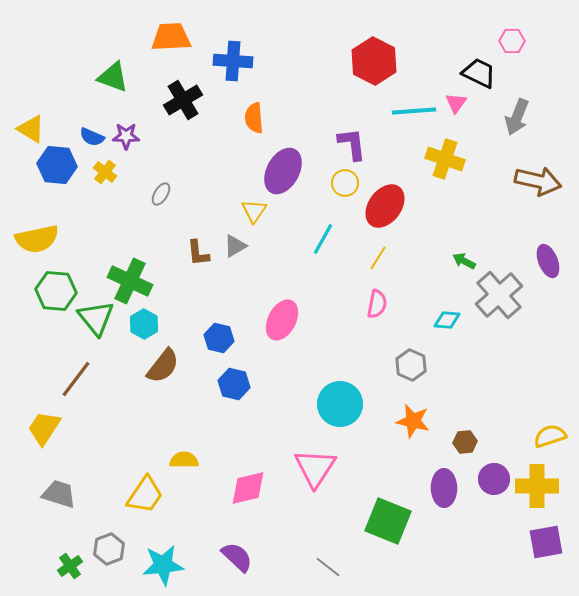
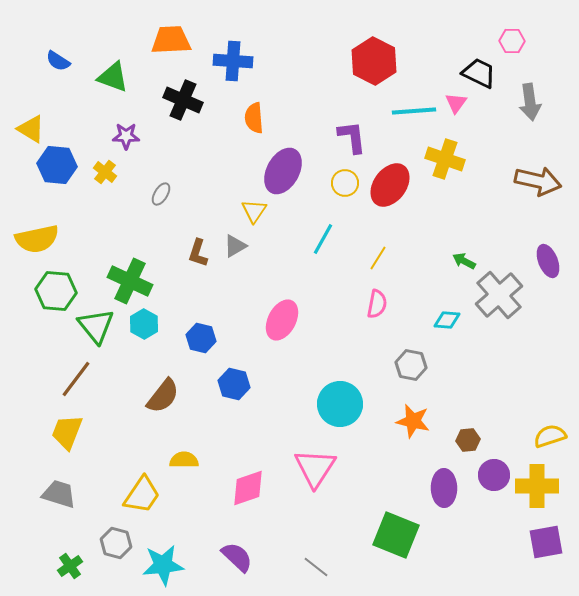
orange trapezoid at (171, 37): moved 3 px down
black cross at (183, 100): rotated 36 degrees counterclockwise
gray arrow at (517, 117): moved 13 px right, 15 px up; rotated 30 degrees counterclockwise
blue semicircle at (92, 137): moved 34 px left, 76 px up; rotated 10 degrees clockwise
purple L-shape at (352, 144): moved 7 px up
red ellipse at (385, 206): moved 5 px right, 21 px up
brown L-shape at (198, 253): rotated 24 degrees clockwise
green triangle at (96, 318): moved 8 px down
blue hexagon at (219, 338): moved 18 px left
gray hexagon at (411, 365): rotated 12 degrees counterclockwise
brown semicircle at (163, 366): moved 30 px down
yellow trapezoid at (44, 428): moved 23 px right, 4 px down; rotated 12 degrees counterclockwise
brown hexagon at (465, 442): moved 3 px right, 2 px up
purple circle at (494, 479): moved 4 px up
pink diamond at (248, 488): rotated 6 degrees counterclockwise
yellow trapezoid at (145, 495): moved 3 px left
green square at (388, 521): moved 8 px right, 14 px down
gray hexagon at (109, 549): moved 7 px right, 6 px up; rotated 24 degrees counterclockwise
gray line at (328, 567): moved 12 px left
